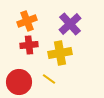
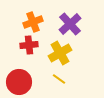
orange cross: moved 6 px right, 1 px down
yellow cross: rotated 20 degrees counterclockwise
yellow line: moved 10 px right
